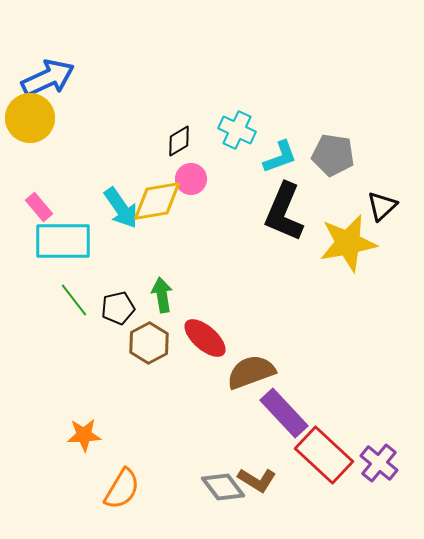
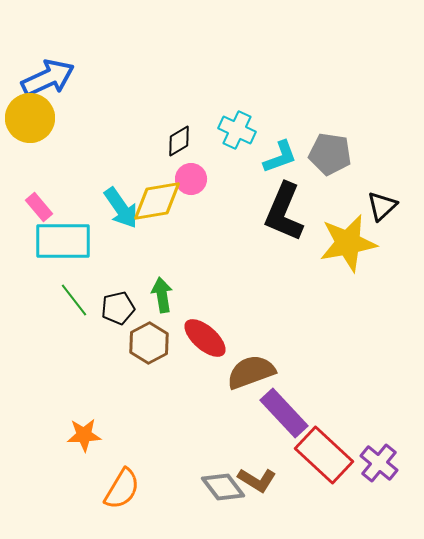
gray pentagon: moved 3 px left, 1 px up
